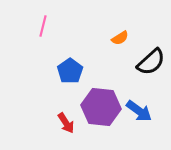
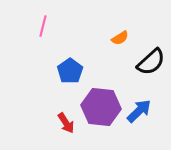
blue arrow: rotated 80 degrees counterclockwise
